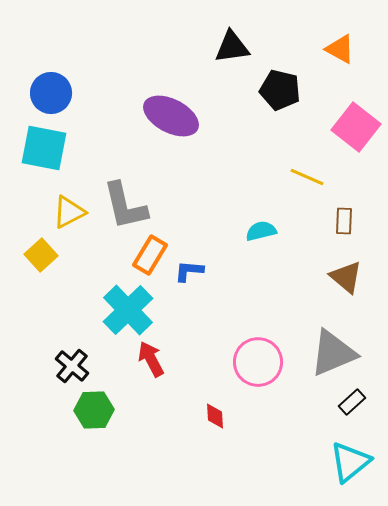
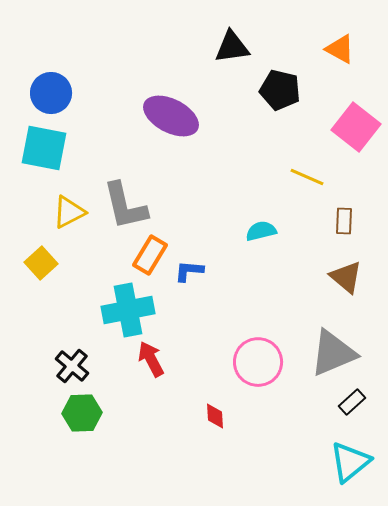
yellow square: moved 8 px down
cyan cross: rotated 33 degrees clockwise
green hexagon: moved 12 px left, 3 px down
